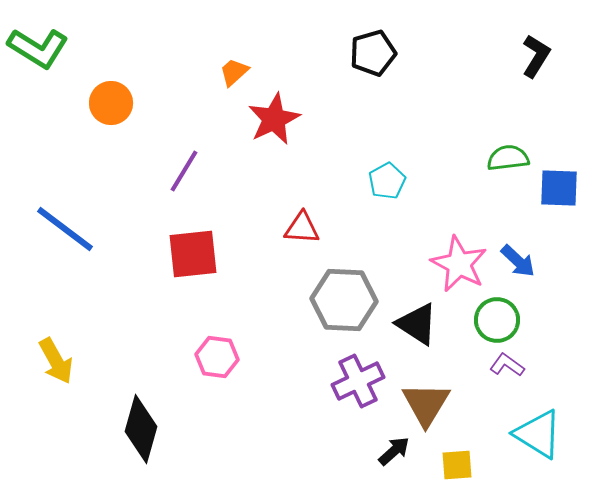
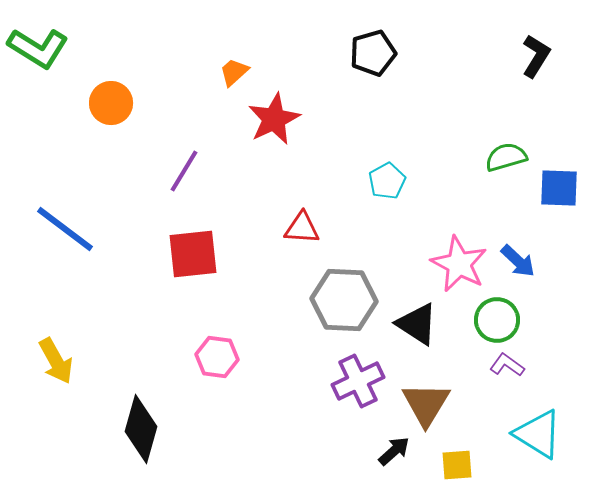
green semicircle: moved 2 px left, 1 px up; rotated 9 degrees counterclockwise
